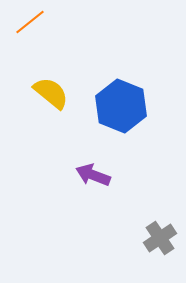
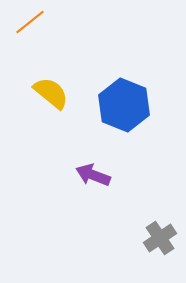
blue hexagon: moved 3 px right, 1 px up
